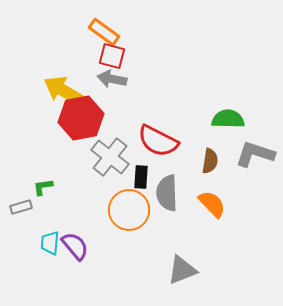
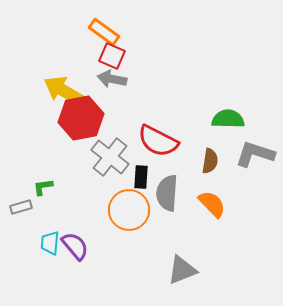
red square: rotated 8 degrees clockwise
gray semicircle: rotated 6 degrees clockwise
